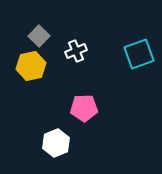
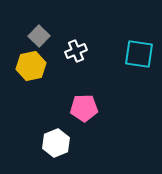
cyan square: rotated 28 degrees clockwise
